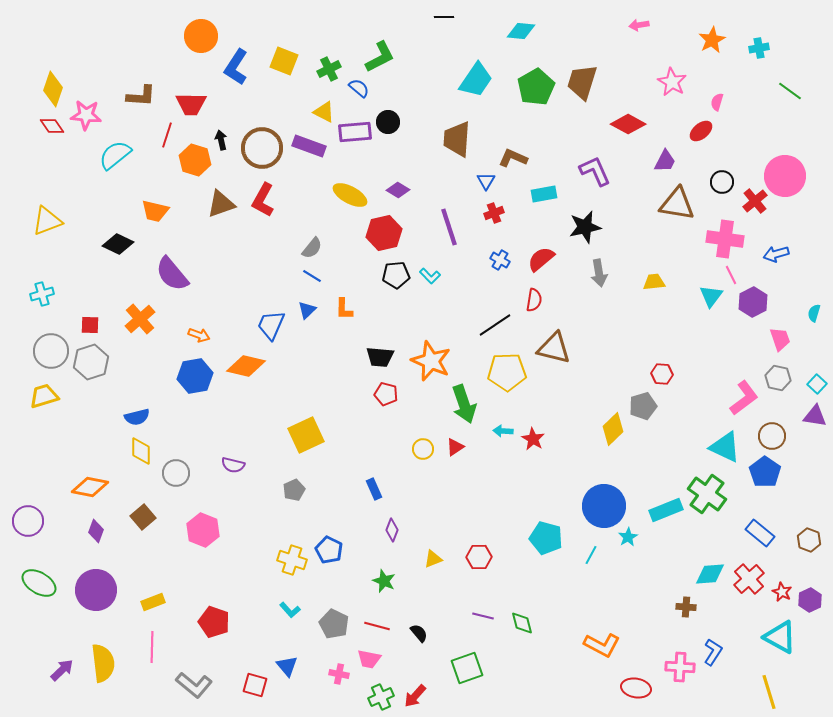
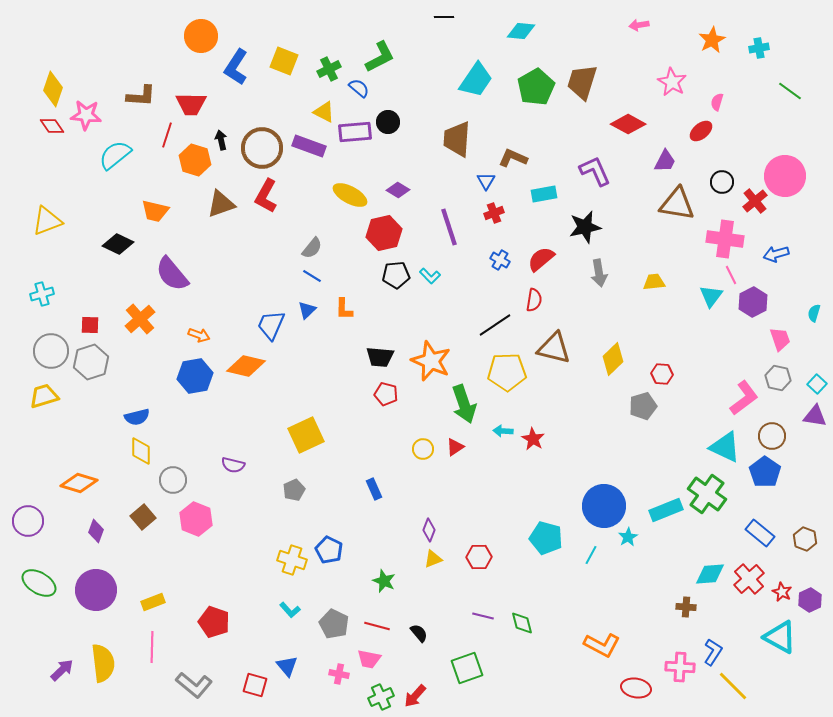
red L-shape at (263, 200): moved 3 px right, 4 px up
yellow diamond at (613, 429): moved 70 px up
gray circle at (176, 473): moved 3 px left, 7 px down
orange diamond at (90, 487): moved 11 px left, 4 px up; rotated 6 degrees clockwise
pink hexagon at (203, 530): moved 7 px left, 11 px up
purple diamond at (392, 530): moved 37 px right
brown hexagon at (809, 540): moved 4 px left, 1 px up
yellow line at (769, 692): moved 36 px left, 6 px up; rotated 28 degrees counterclockwise
